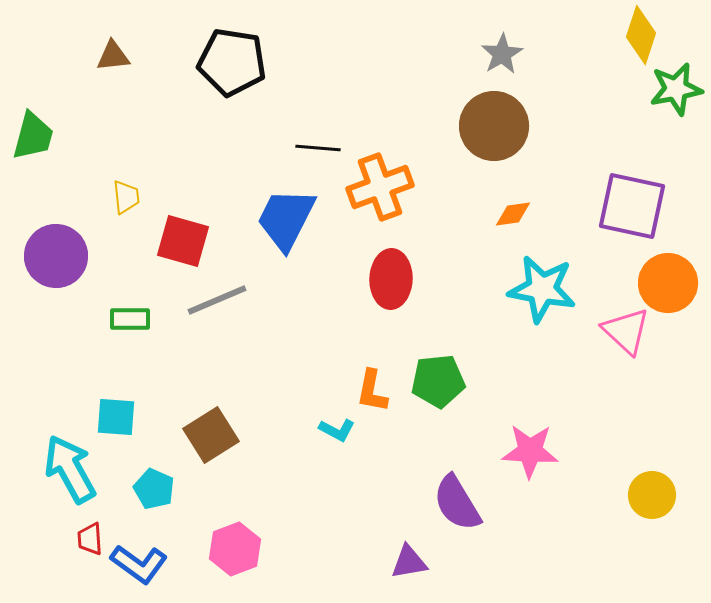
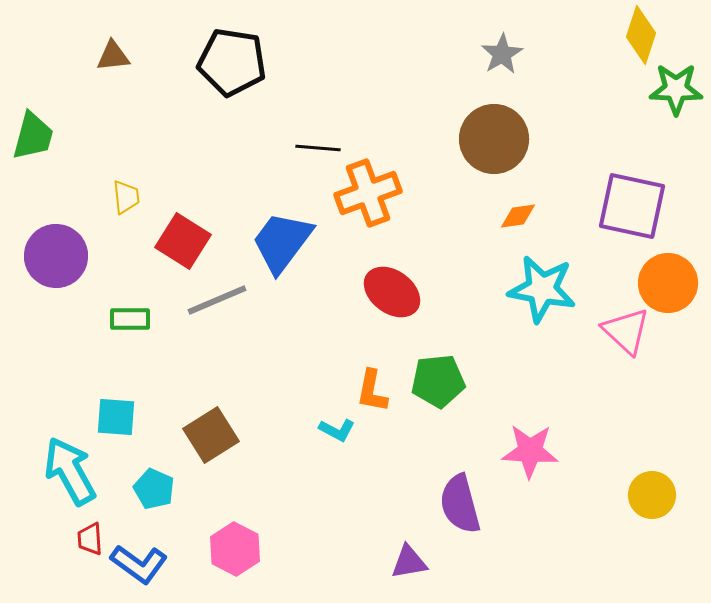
green star: rotated 12 degrees clockwise
brown circle: moved 13 px down
orange cross: moved 12 px left, 6 px down
orange diamond: moved 5 px right, 2 px down
blue trapezoid: moved 4 px left, 23 px down; rotated 10 degrees clockwise
red square: rotated 16 degrees clockwise
red ellipse: moved 1 px right, 13 px down; rotated 56 degrees counterclockwise
cyan arrow: moved 2 px down
purple semicircle: moved 3 px right, 1 px down; rotated 16 degrees clockwise
pink hexagon: rotated 12 degrees counterclockwise
